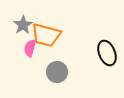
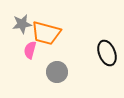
gray star: moved 1 px left, 1 px up; rotated 24 degrees clockwise
orange trapezoid: moved 2 px up
pink semicircle: moved 2 px down
